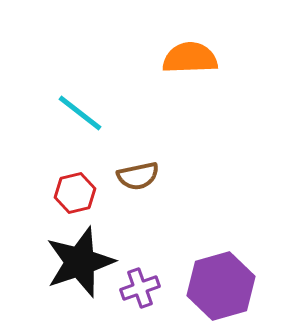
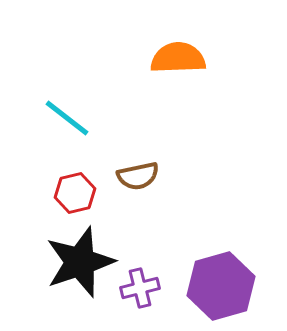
orange semicircle: moved 12 px left
cyan line: moved 13 px left, 5 px down
purple cross: rotated 6 degrees clockwise
